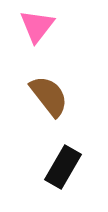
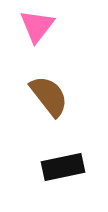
black rectangle: rotated 48 degrees clockwise
